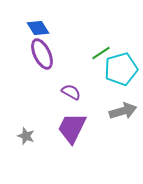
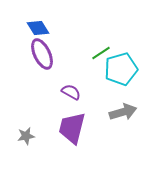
gray arrow: moved 1 px down
purple trapezoid: rotated 12 degrees counterclockwise
gray star: rotated 30 degrees counterclockwise
